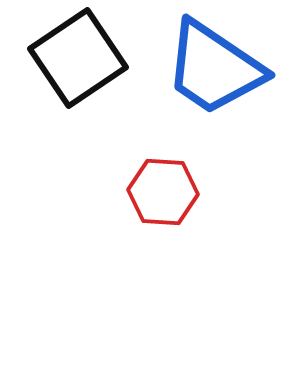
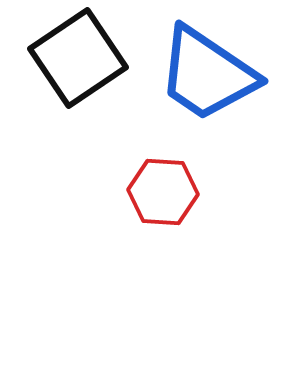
blue trapezoid: moved 7 px left, 6 px down
